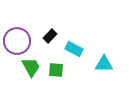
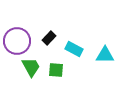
black rectangle: moved 1 px left, 2 px down
cyan triangle: moved 1 px right, 9 px up
